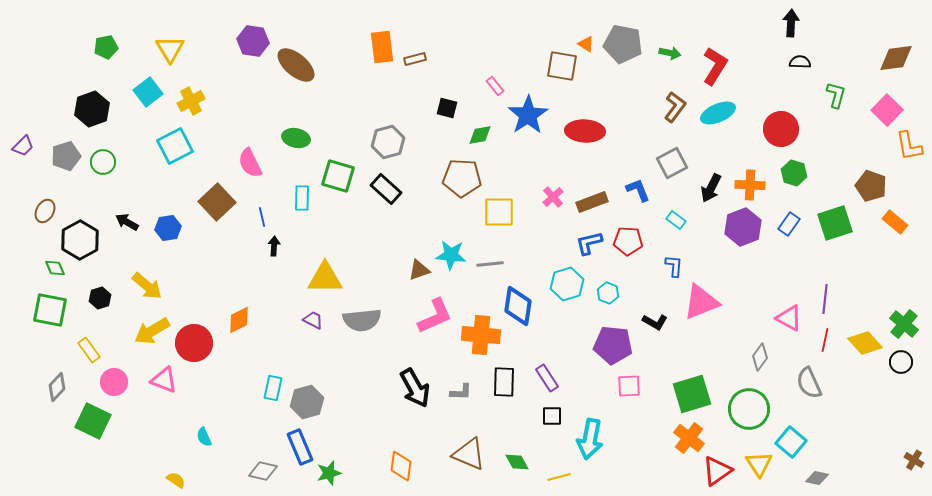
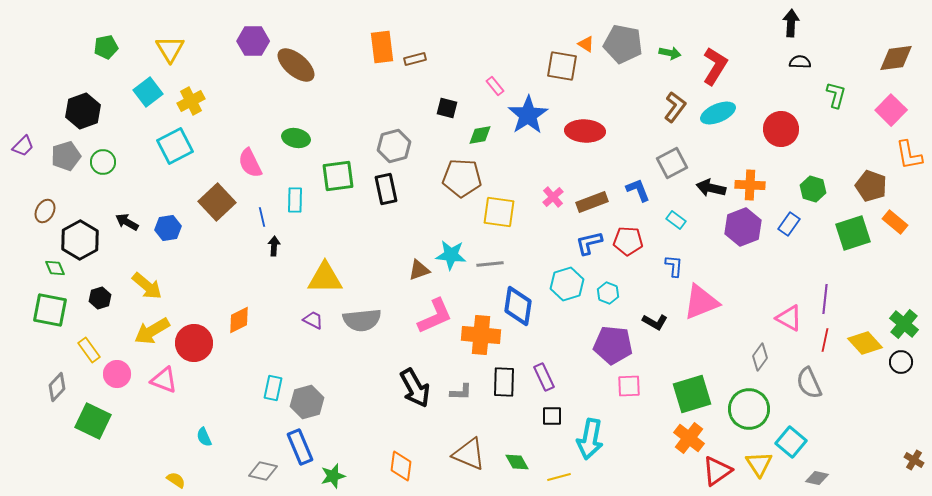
purple hexagon at (253, 41): rotated 8 degrees counterclockwise
black hexagon at (92, 109): moved 9 px left, 2 px down
pink square at (887, 110): moved 4 px right
gray hexagon at (388, 142): moved 6 px right, 4 px down
orange L-shape at (909, 146): moved 9 px down
green hexagon at (794, 173): moved 19 px right, 16 px down
green square at (338, 176): rotated 24 degrees counterclockwise
black arrow at (711, 188): rotated 76 degrees clockwise
black rectangle at (386, 189): rotated 36 degrees clockwise
cyan rectangle at (302, 198): moved 7 px left, 2 px down
yellow square at (499, 212): rotated 8 degrees clockwise
green square at (835, 223): moved 18 px right, 10 px down
purple rectangle at (547, 378): moved 3 px left, 1 px up; rotated 8 degrees clockwise
pink circle at (114, 382): moved 3 px right, 8 px up
green star at (329, 473): moved 4 px right, 3 px down
